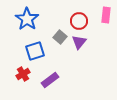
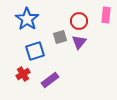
gray square: rotated 32 degrees clockwise
